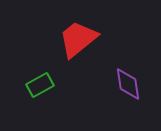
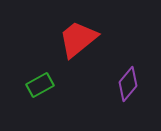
purple diamond: rotated 48 degrees clockwise
